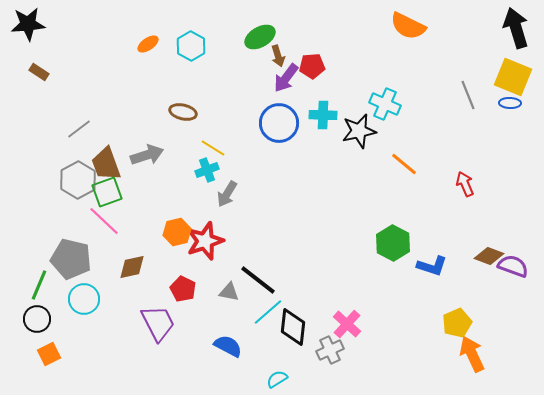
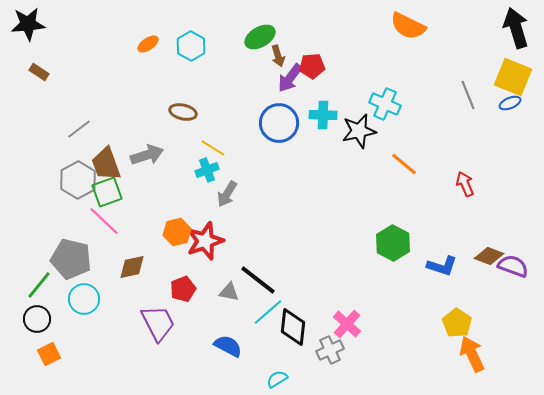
purple arrow at (286, 78): moved 4 px right
blue ellipse at (510, 103): rotated 25 degrees counterclockwise
blue L-shape at (432, 266): moved 10 px right
green line at (39, 285): rotated 16 degrees clockwise
red pentagon at (183, 289): rotated 25 degrees clockwise
yellow pentagon at (457, 323): rotated 16 degrees counterclockwise
